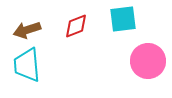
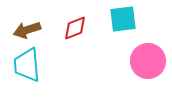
red diamond: moved 1 px left, 2 px down
